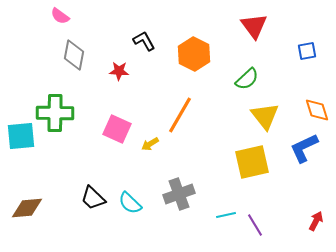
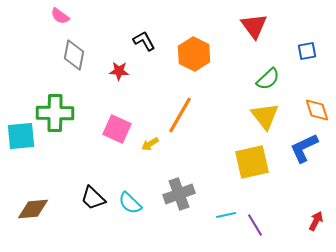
green semicircle: moved 21 px right
brown diamond: moved 6 px right, 1 px down
